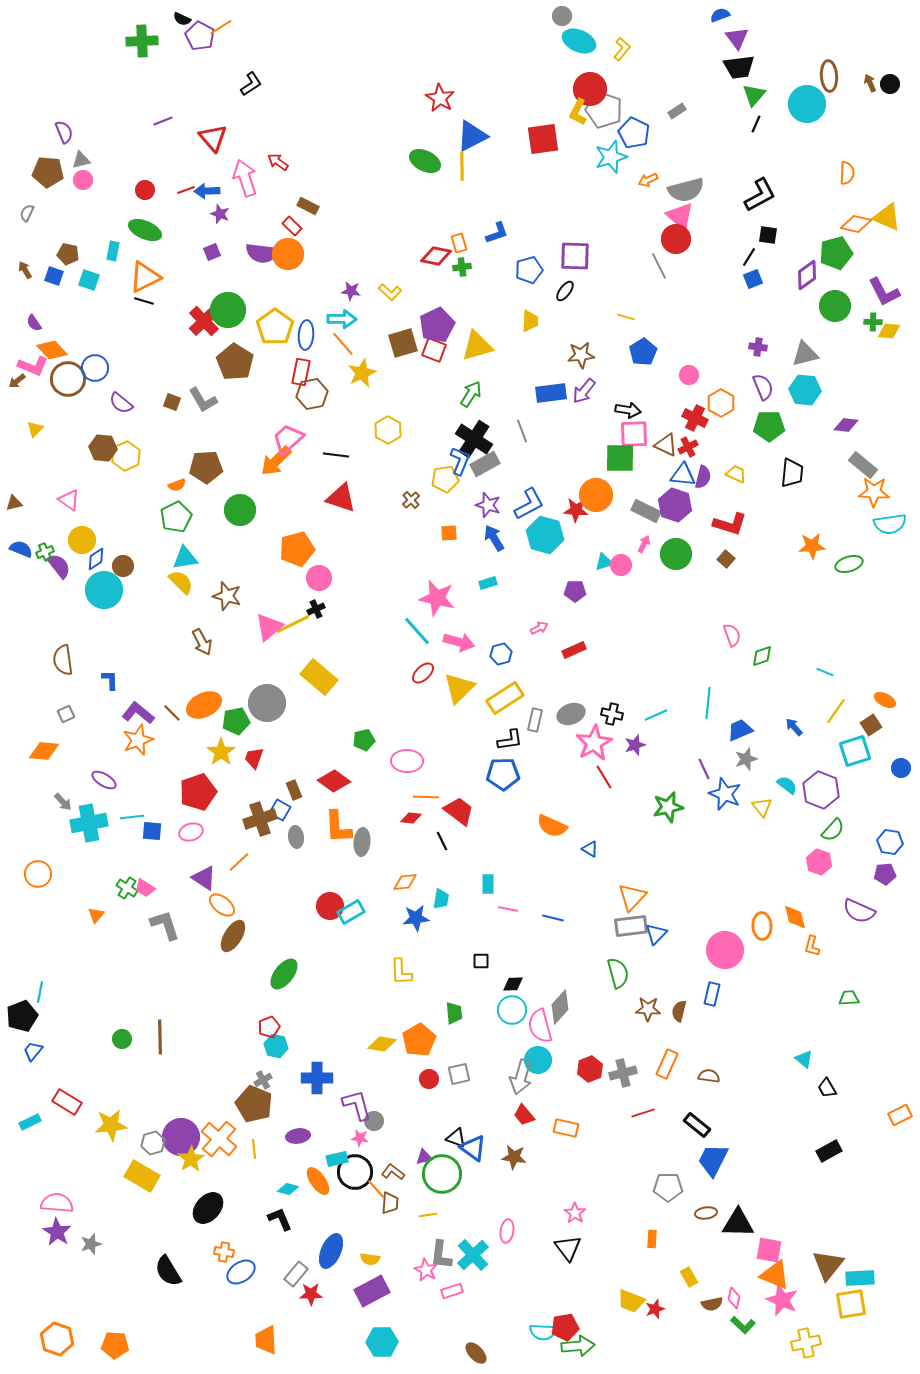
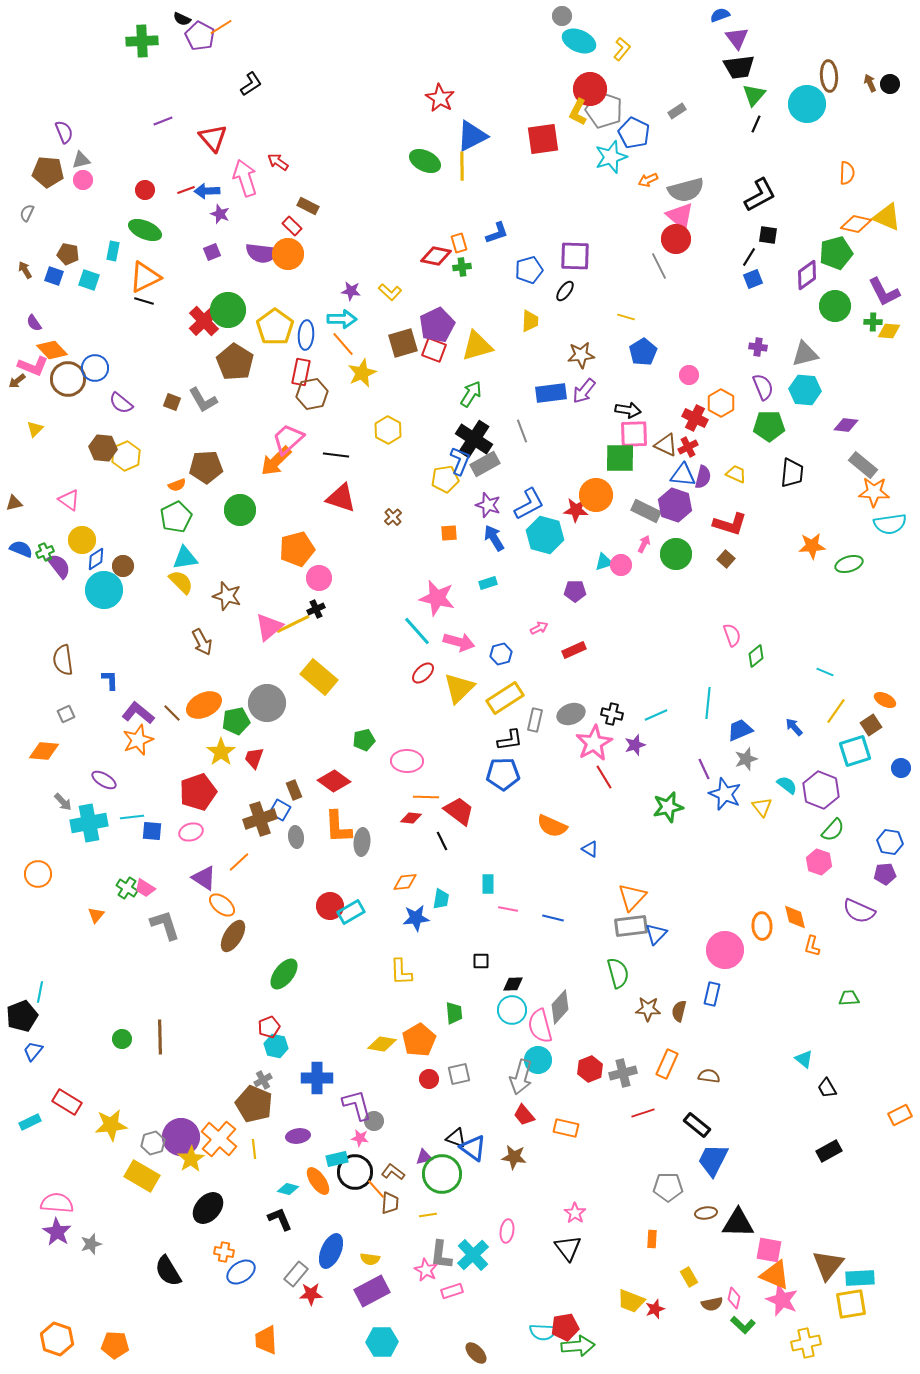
brown cross at (411, 500): moved 18 px left, 17 px down
green diamond at (762, 656): moved 6 px left; rotated 20 degrees counterclockwise
